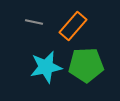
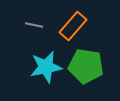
gray line: moved 3 px down
green pentagon: moved 1 px down; rotated 12 degrees clockwise
